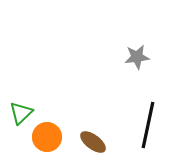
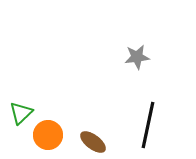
orange circle: moved 1 px right, 2 px up
